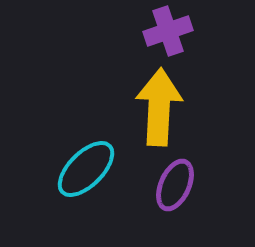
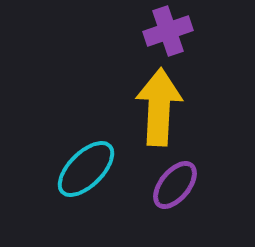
purple ellipse: rotated 15 degrees clockwise
